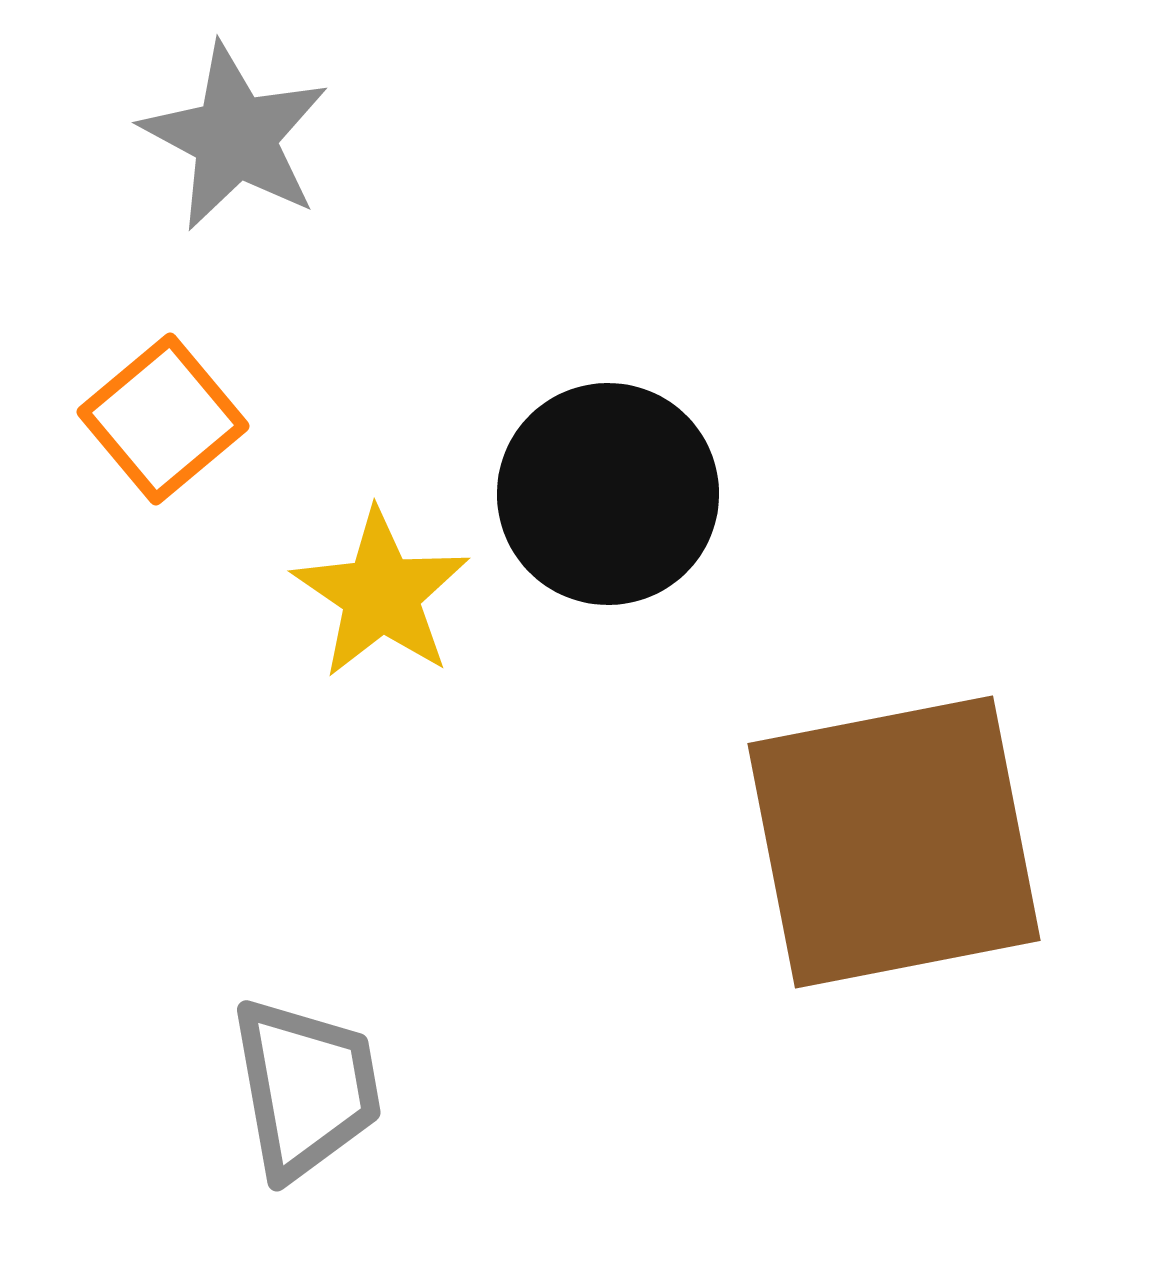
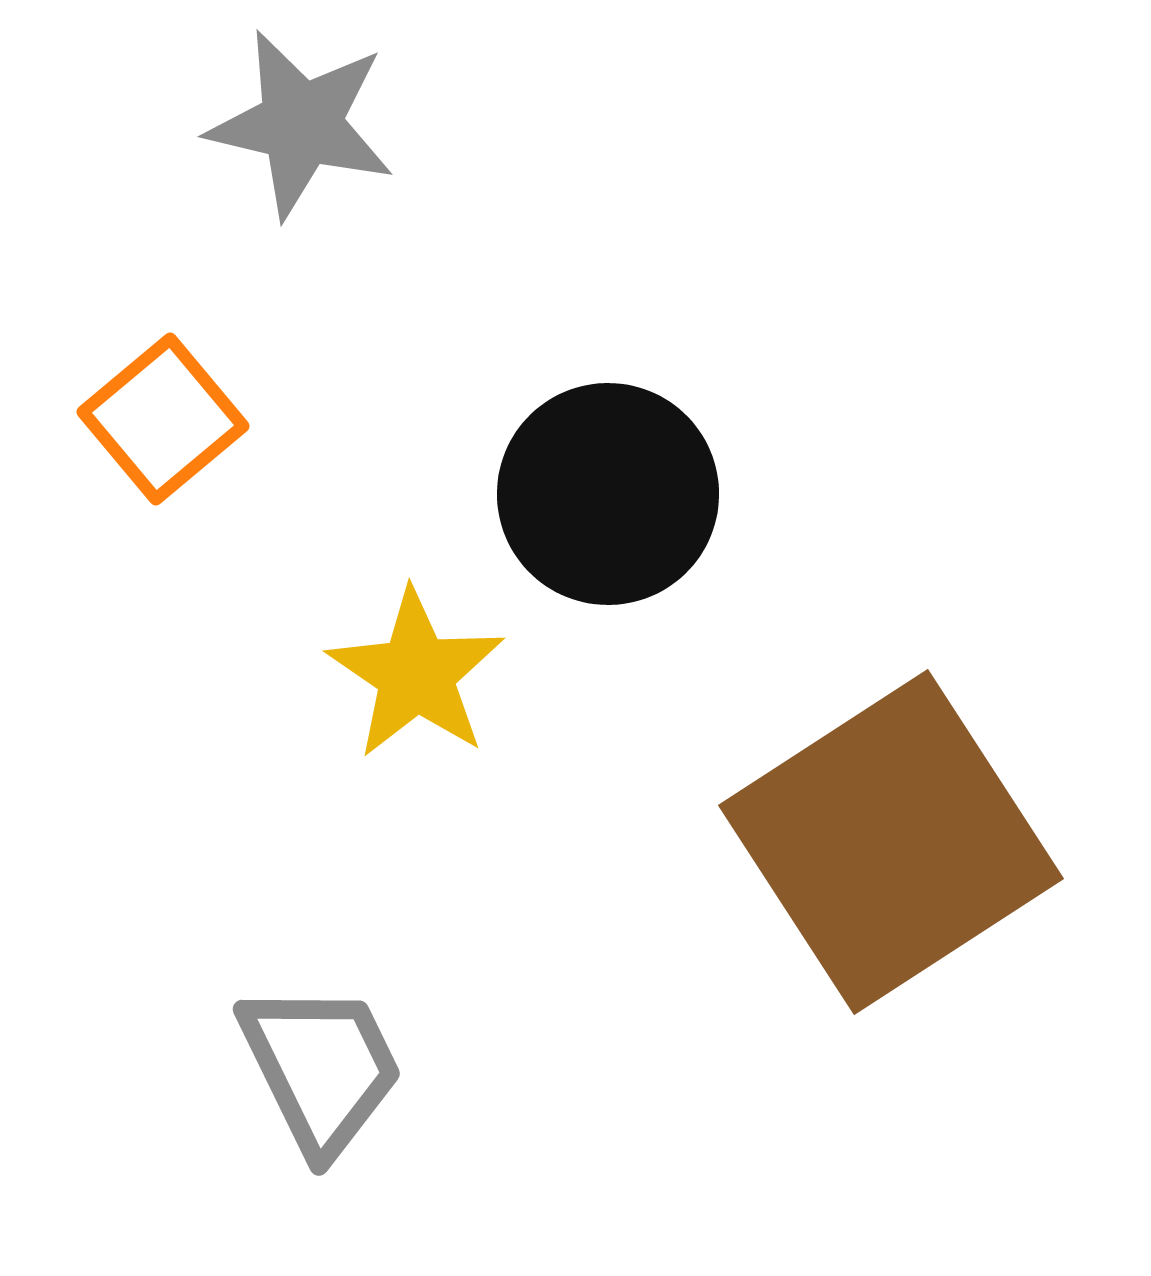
gray star: moved 66 px right, 13 px up; rotated 15 degrees counterclockwise
yellow star: moved 35 px right, 80 px down
brown square: moved 3 px left; rotated 22 degrees counterclockwise
gray trapezoid: moved 15 px right, 20 px up; rotated 16 degrees counterclockwise
